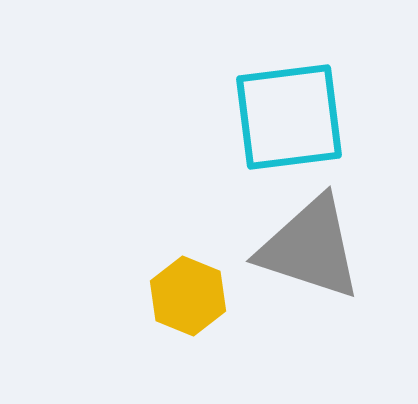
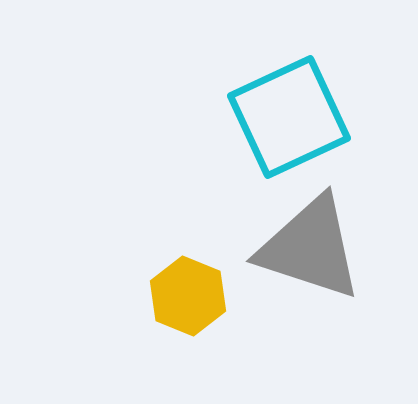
cyan square: rotated 18 degrees counterclockwise
